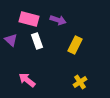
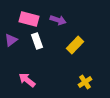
purple triangle: rotated 40 degrees clockwise
yellow rectangle: rotated 18 degrees clockwise
yellow cross: moved 5 px right
